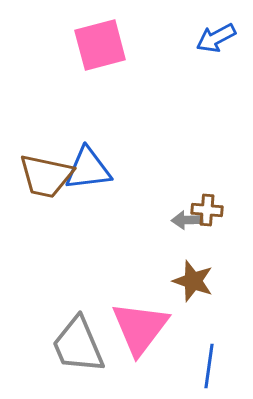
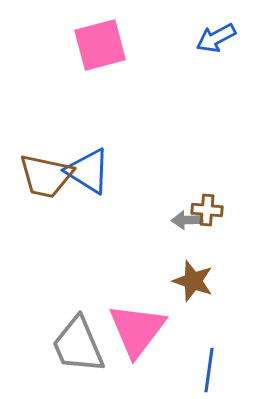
blue triangle: moved 2 px down; rotated 39 degrees clockwise
pink triangle: moved 3 px left, 2 px down
blue line: moved 4 px down
